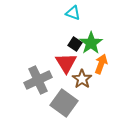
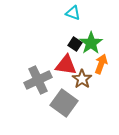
red triangle: moved 2 px down; rotated 50 degrees counterclockwise
